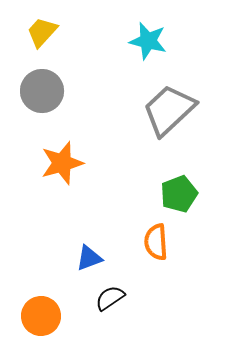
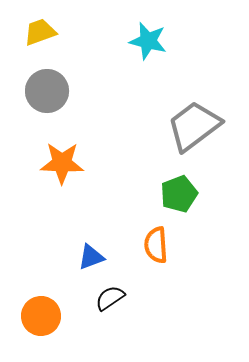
yellow trapezoid: moved 2 px left; rotated 28 degrees clockwise
gray circle: moved 5 px right
gray trapezoid: moved 25 px right, 16 px down; rotated 6 degrees clockwise
orange star: rotated 18 degrees clockwise
orange semicircle: moved 3 px down
blue triangle: moved 2 px right, 1 px up
